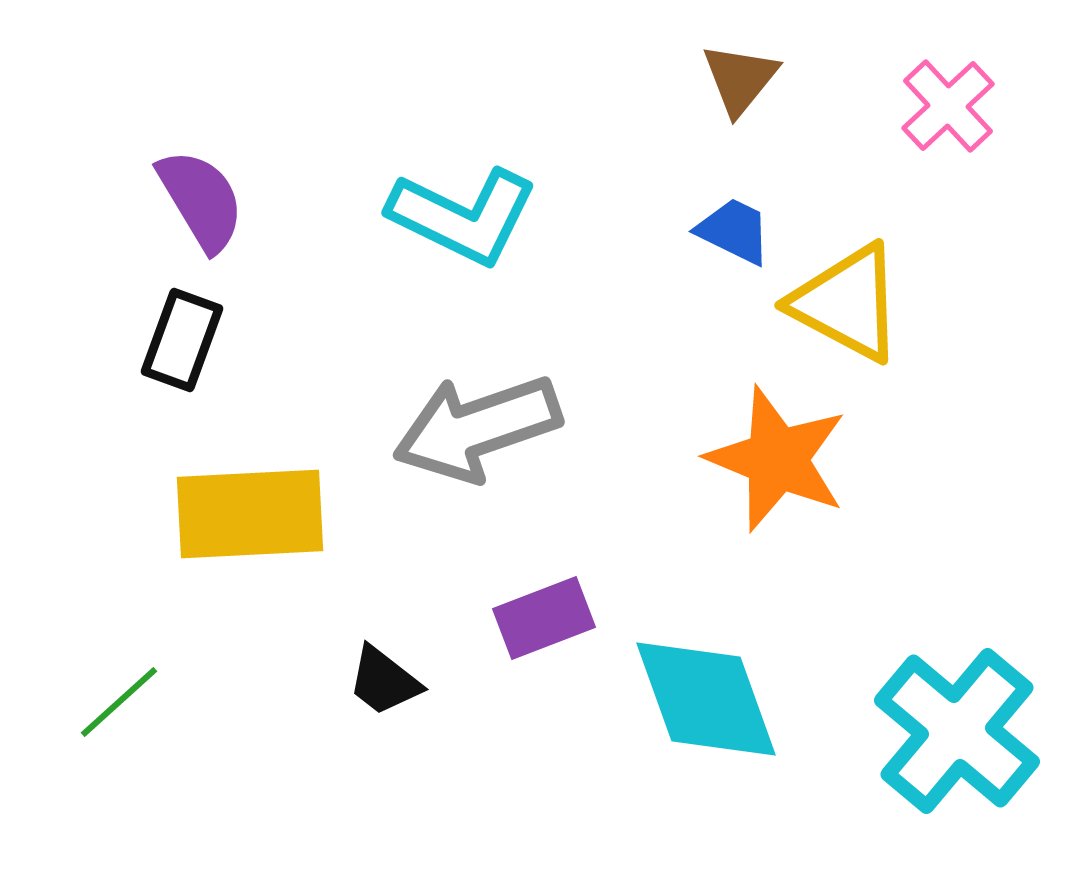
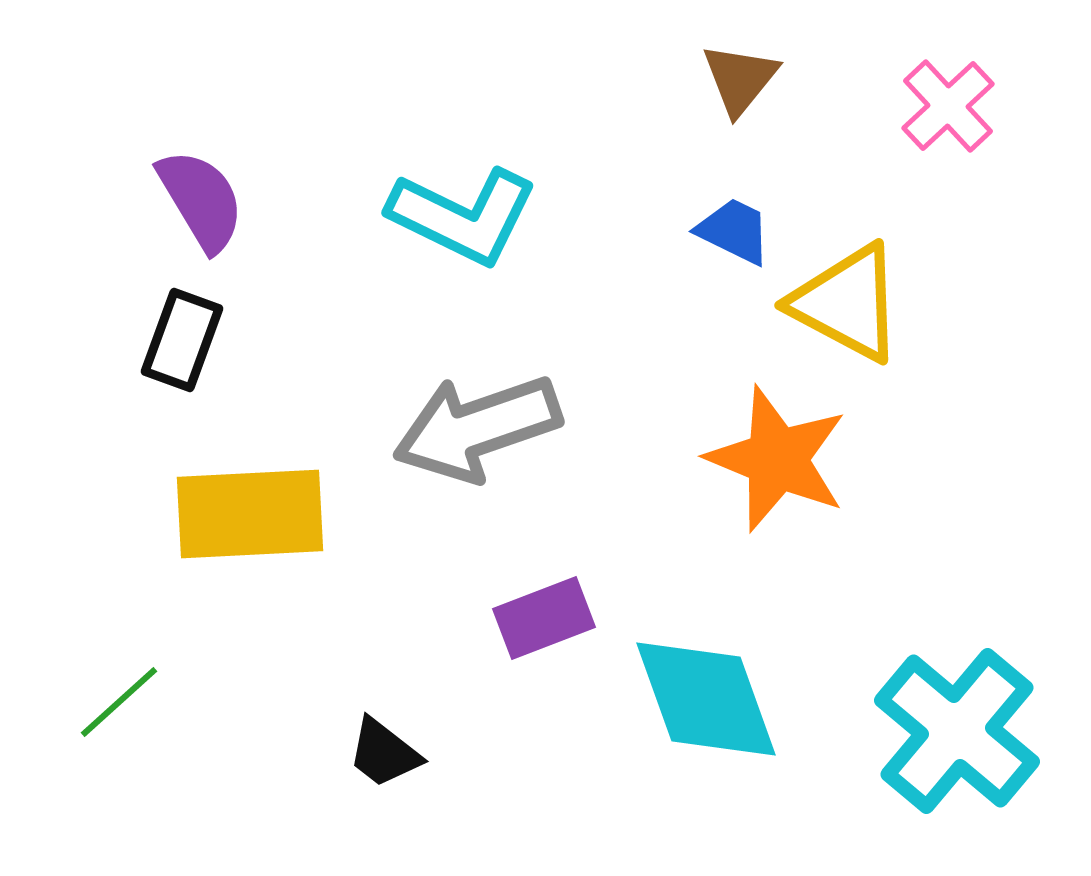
black trapezoid: moved 72 px down
